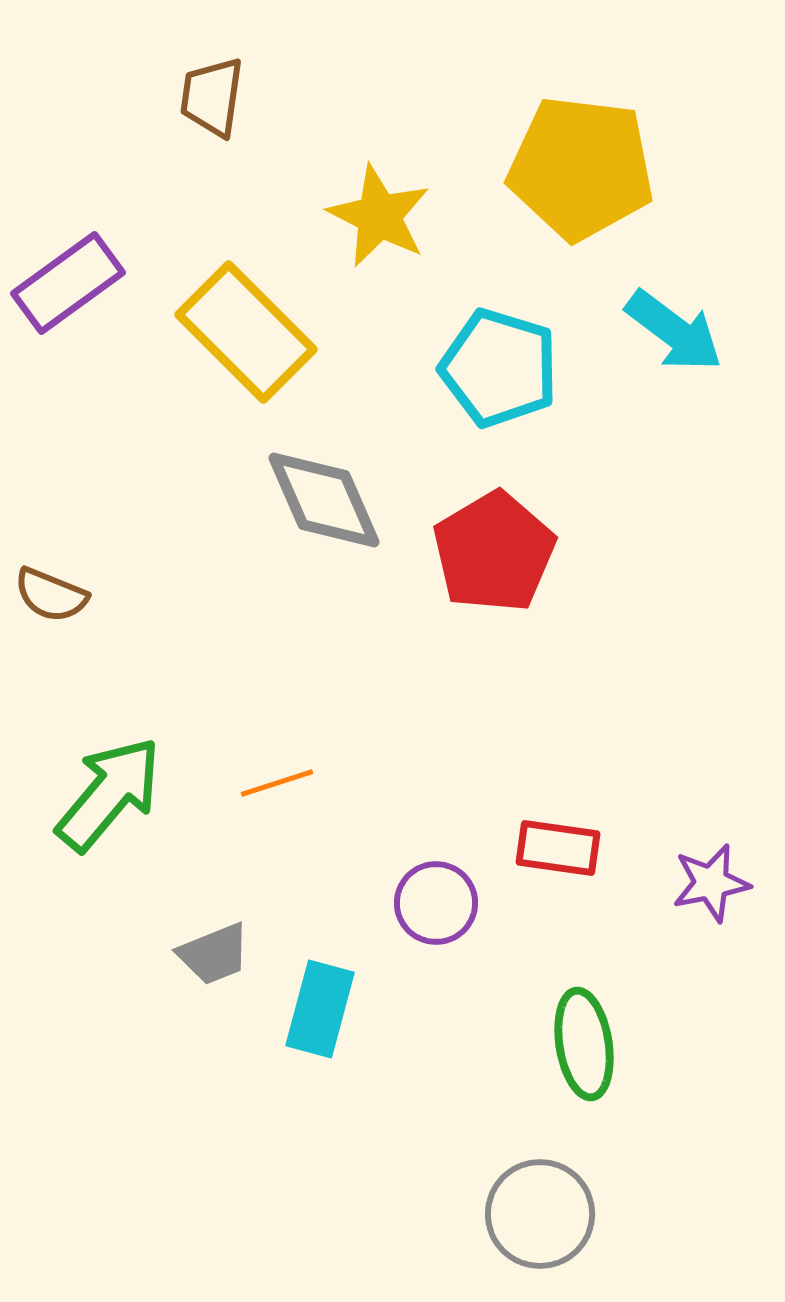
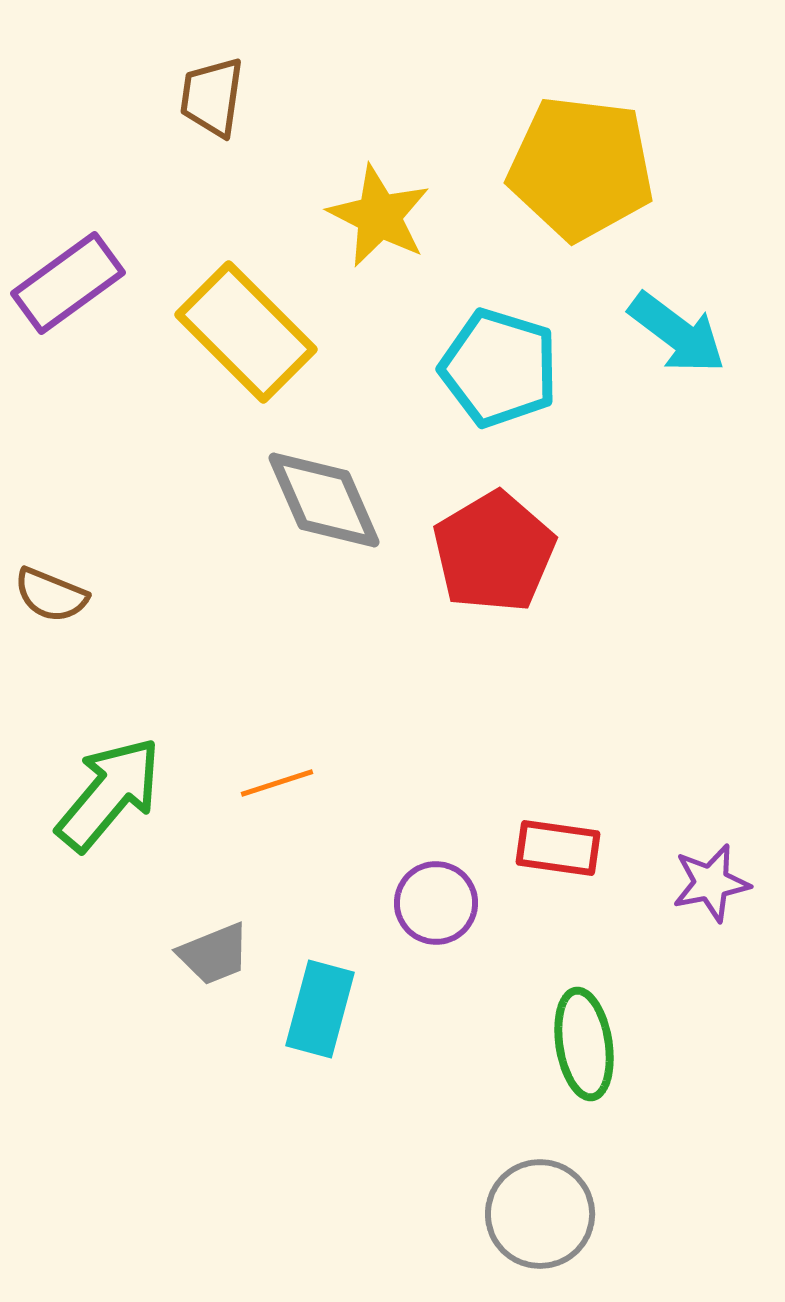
cyan arrow: moved 3 px right, 2 px down
